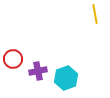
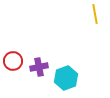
red circle: moved 2 px down
purple cross: moved 1 px right, 4 px up
